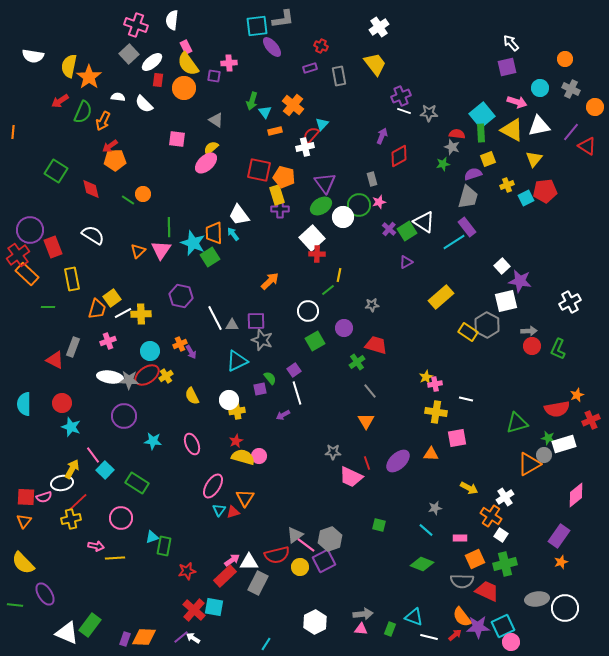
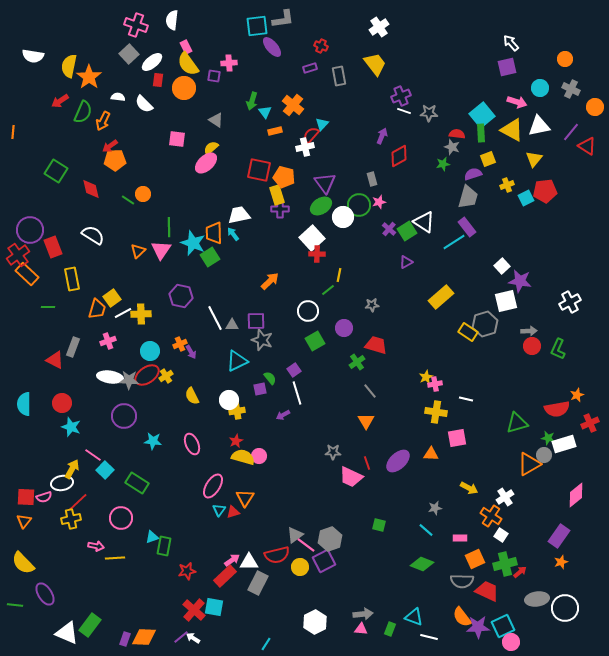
white trapezoid at (239, 215): rotated 115 degrees clockwise
gray hexagon at (487, 325): moved 2 px left, 1 px up; rotated 15 degrees clockwise
red cross at (591, 420): moved 1 px left, 3 px down
pink line at (93, 455): rotated 18 degrees counterclockwise
red arrow at (455, 635): moved 65 px right, 63 px up
